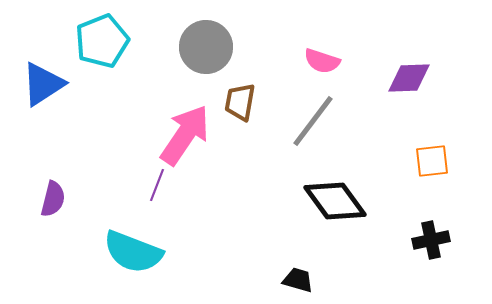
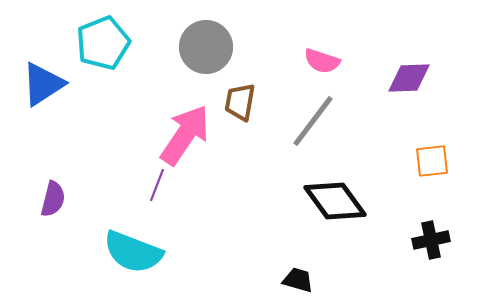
cyan pentagon: moved 1 px right, 2 px down
